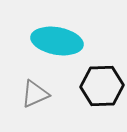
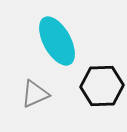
cyan ellipse: rotated 51 degrees clockwise
